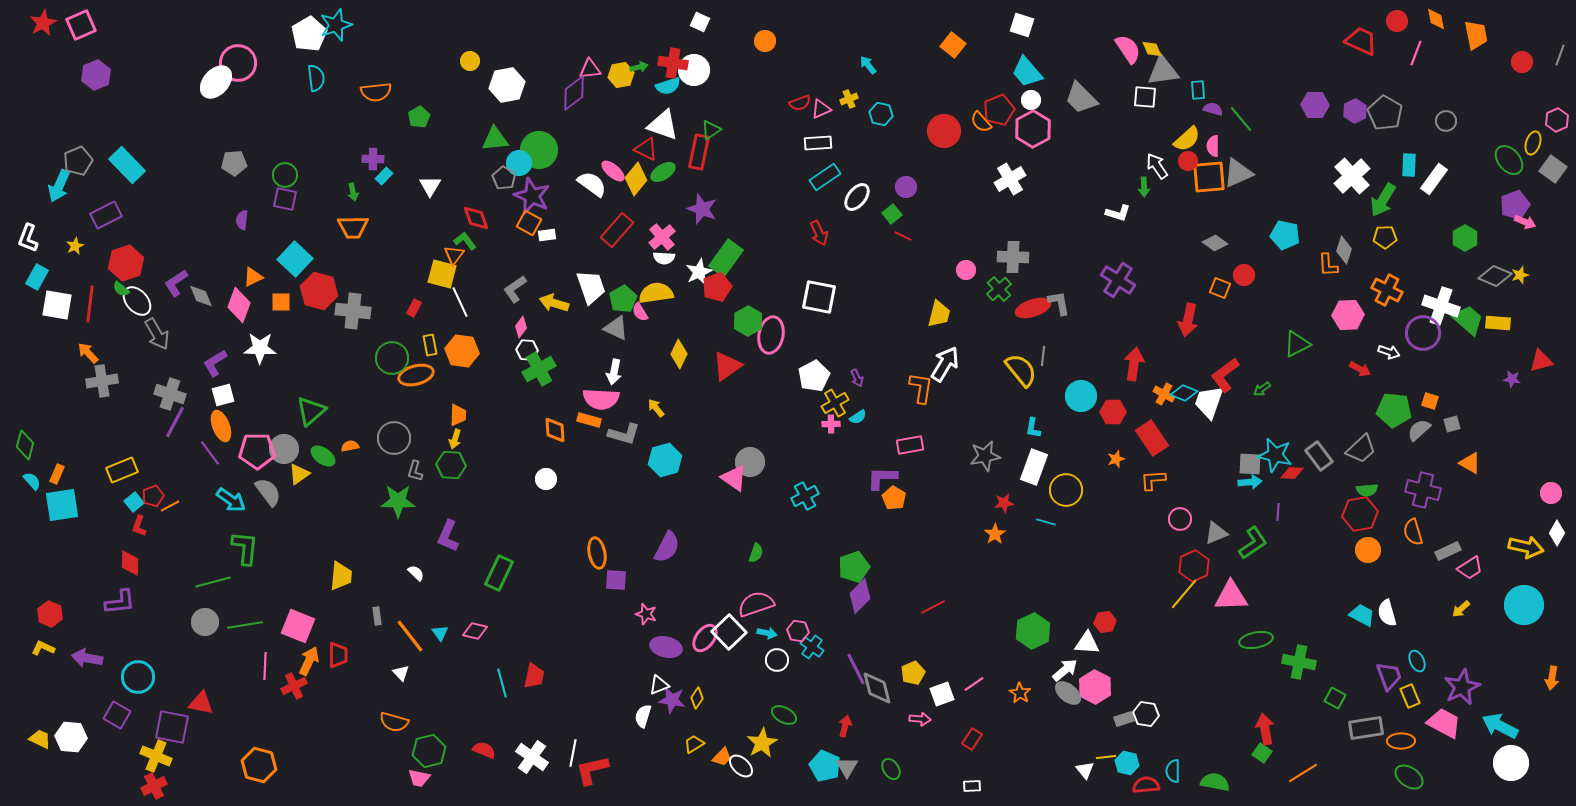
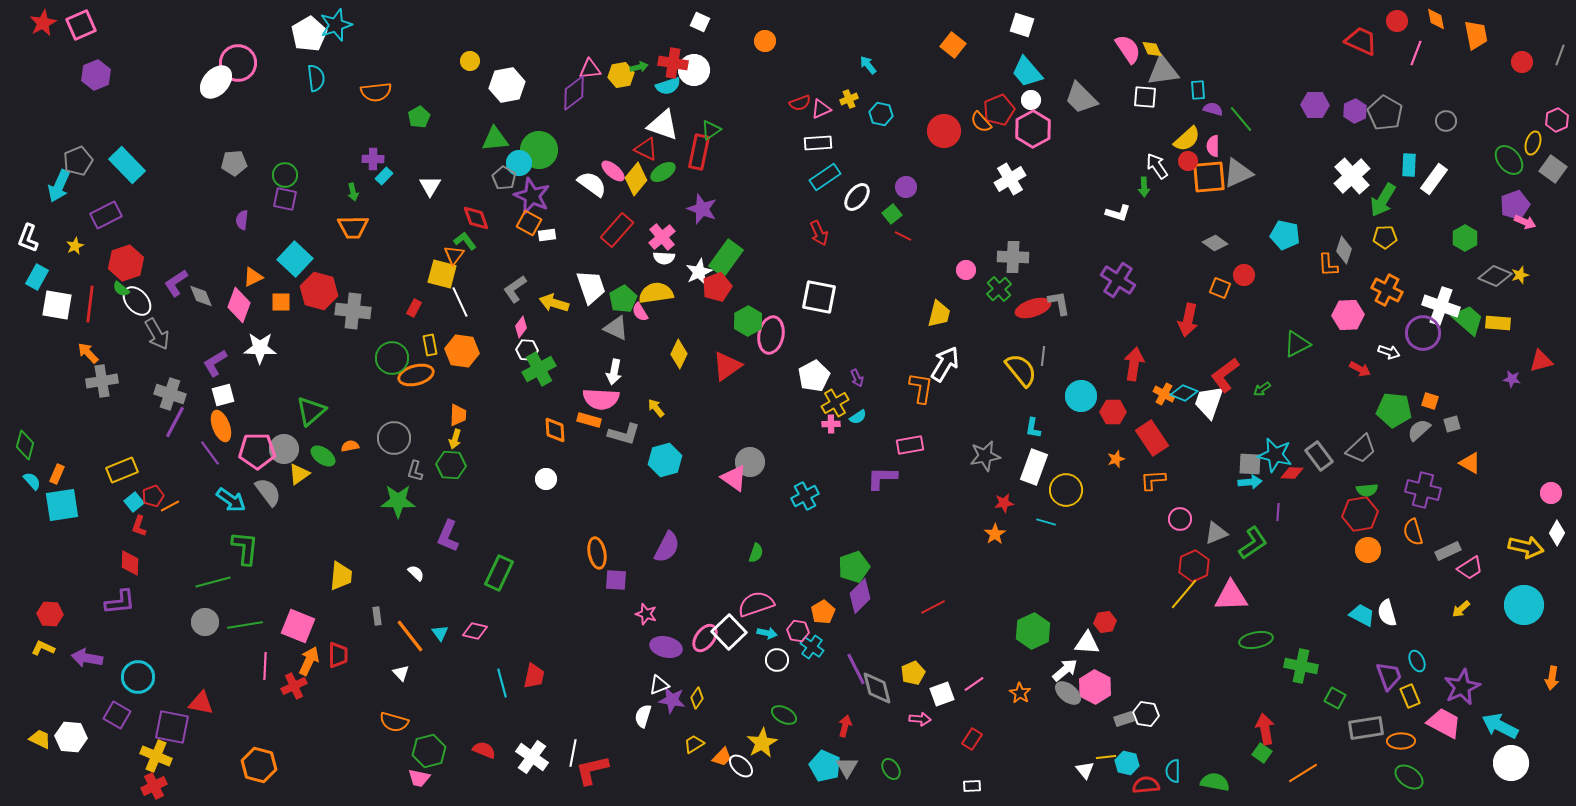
orange pentagon at (894, 498): moved 71 px left, 114 px down; rotated 10 degrees clockwise
red hexagon at (50, 614): rotated 20 degrees counterclockwise
green cross at (1299, 662): moved 2 px right, 4 px down
